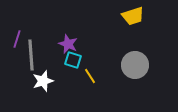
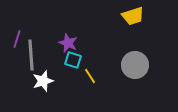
purple star: moved 1 px up
